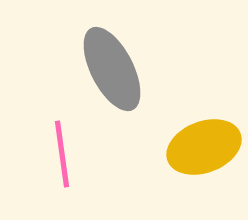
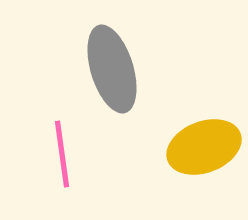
gray ellipse: rotated 10 degrees clockwise
